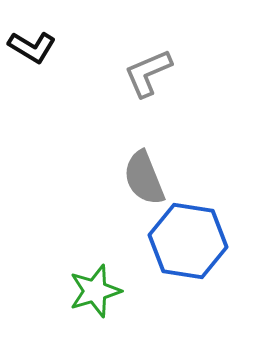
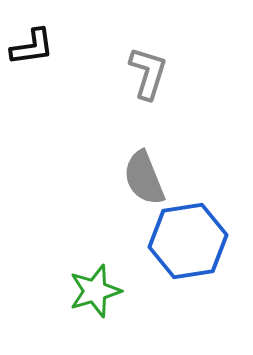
black L-shape: rotated 39 degrees counterclockwise
gray L-shape: rotated 130 degrees clockwise
blue hexagon: rotated 18 degrees counterclockwise
